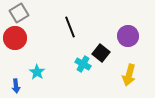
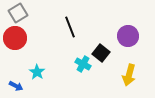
gray square: moved 1 px left
blue arrow: rotated 56 degrees counterclockwise
